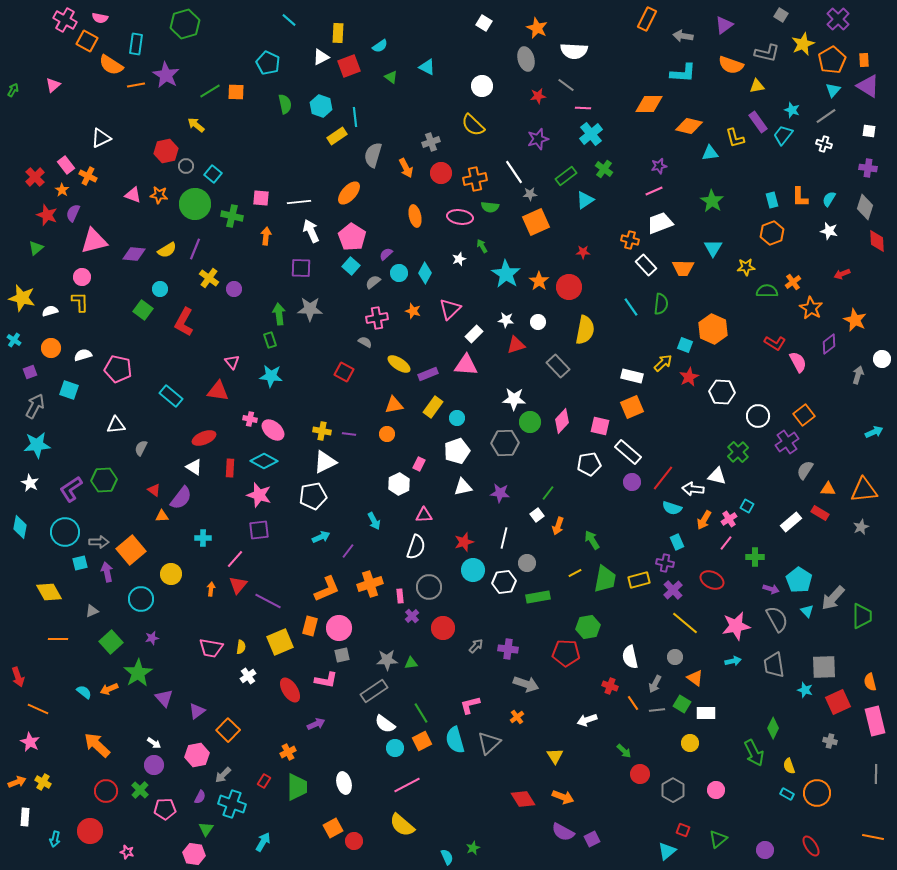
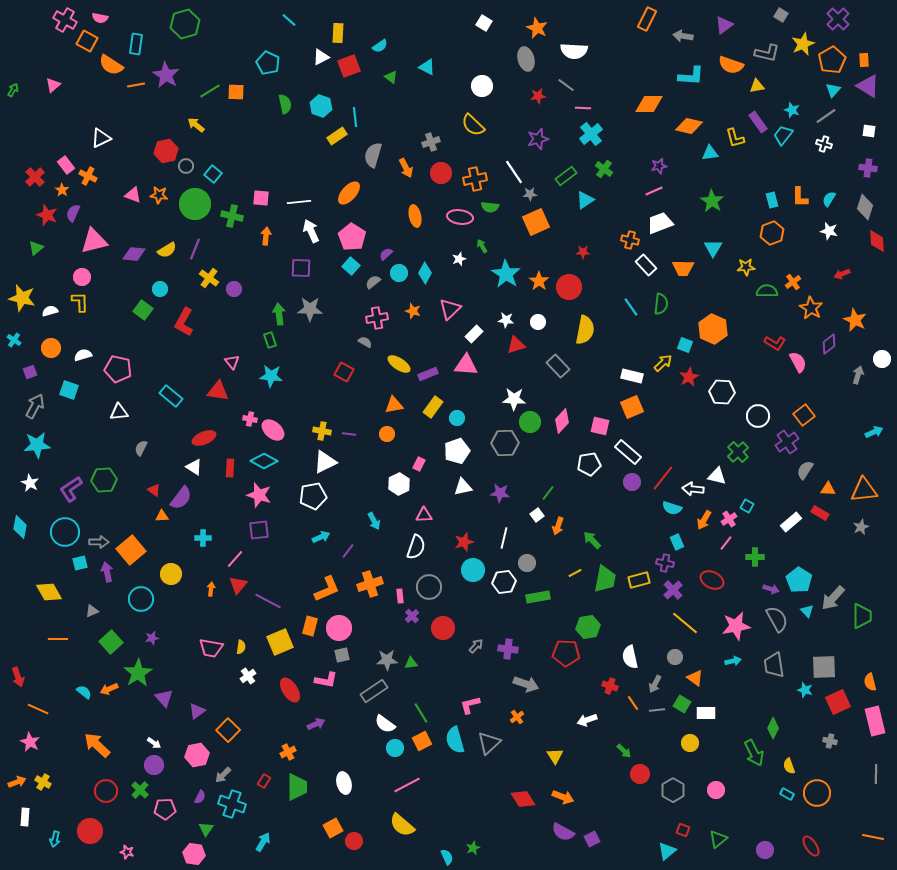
cyan L-shape at (683, 73): moved 8 px right, 3 px down
white triangle at (116, 425): moved 3 px right, 13 px up
green arrow at (592, 540): rotated 12 degrees counterclockwise
